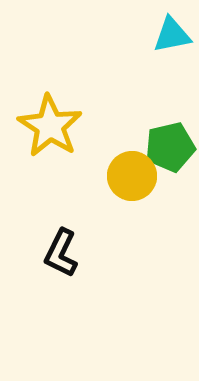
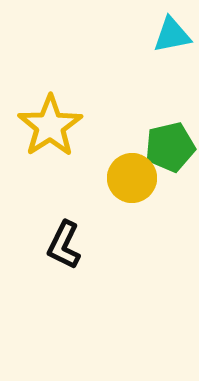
yellow star: rotated 6 degrees clockwise
yellow circle: moved 2 px down
black L-shape: moved 3 px right, 8 px up
